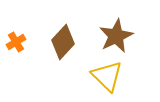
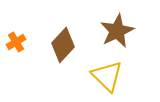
brown star: moved 1 px right, 5 px up
brown diamond: moved 3 px down
